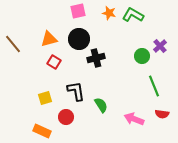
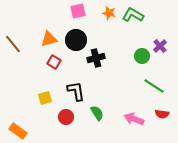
black circle: moved 3 px left, 1 px down
green line: rotated 35 degrees counterclockwise
green semicircle: moved 4 px left, 8 px down
orange rectangle: moved 24 px left; rotated 12 degrees clockwise
